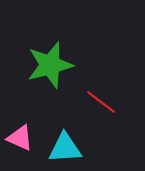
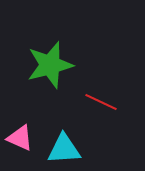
red line: rotated 12 degrees counterclockwise
cyan triangle: moved 1 px left, 1 px down
